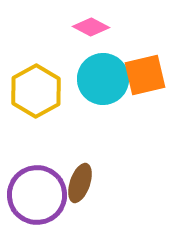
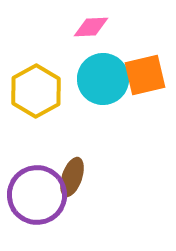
pink diamond: rotated 30 degrees counterclockwise
brown ellipse: moved 8 px left, 6 px up
